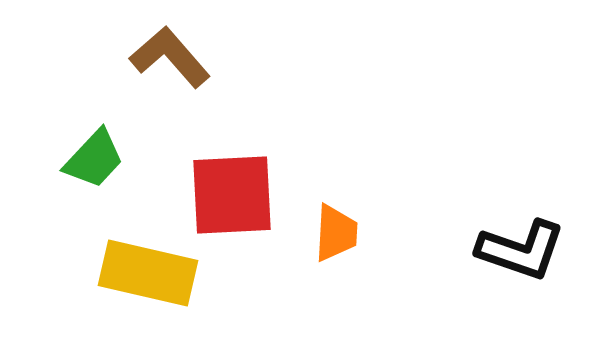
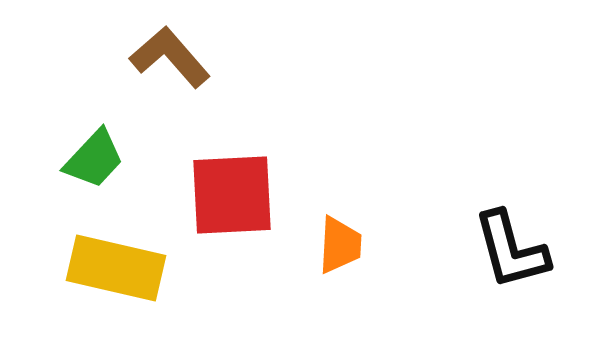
orange trapezoid: moved 4 px right, 12 px down
black L-shape: moved 10 px left; rotated 56 degrees clockwise
yellow rectangle: moved 32 px left, 5 px up
